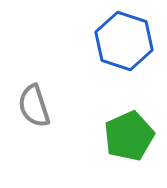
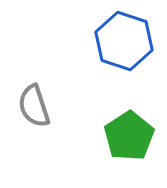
green pentagon: rotated 9 degrees counterclockwise
